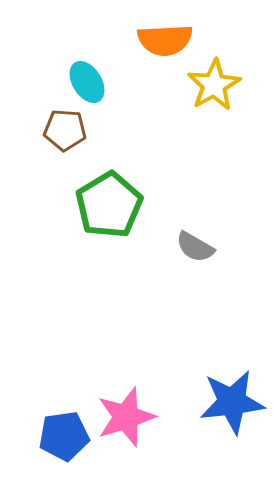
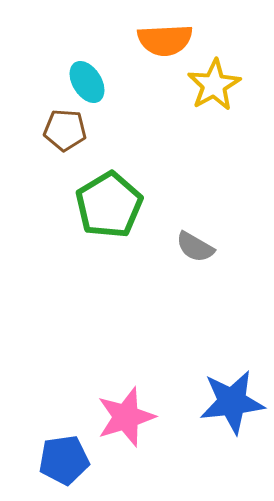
blue pentagon: moved 24 px down
